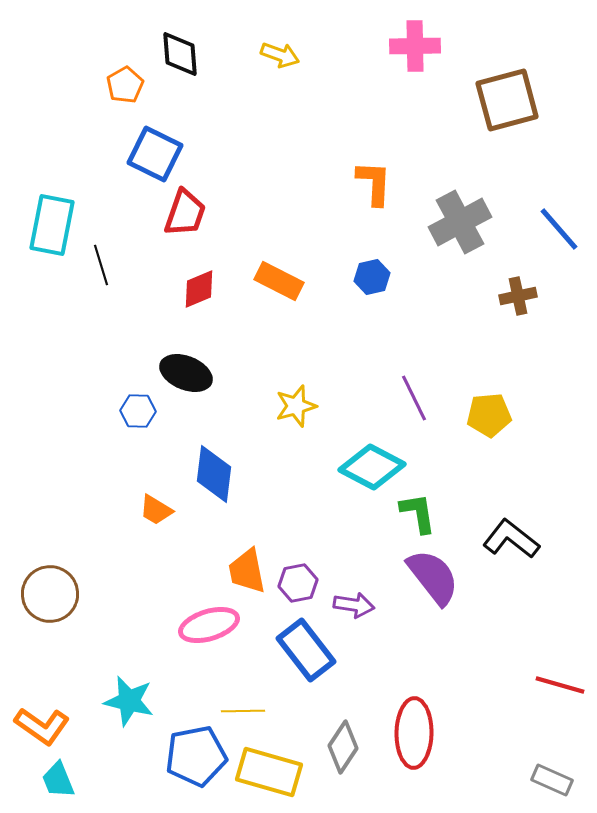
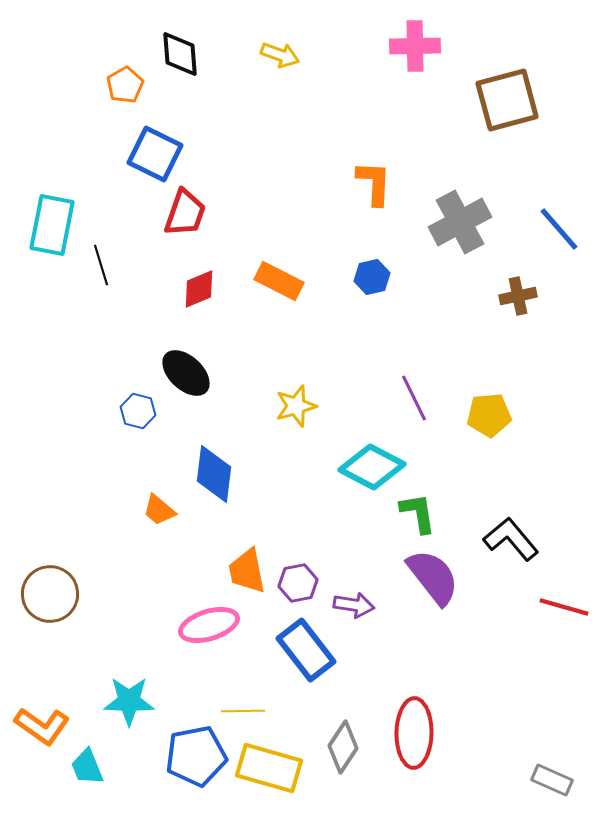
black ellipse at (186, 373): rotated 21 degrees clockwise
blue hexagon at (138, 411): rotated 12 degrees clockwise
orange trapezoid at (156, 510): moved 3 px right; rotated 9 degrees clockwise
black L-shape at (511, 539): rotated 12 degrees clockwise
red line at (560, 685): moved 4 px right, 78 px up
cyan star at (129, 701): rotated 12 degrees counterclockwise
yellow rectangle at (269, 772): moved 4 px up
cyan trapezoid at (58, 780): moved 29 px right, 13 px up
